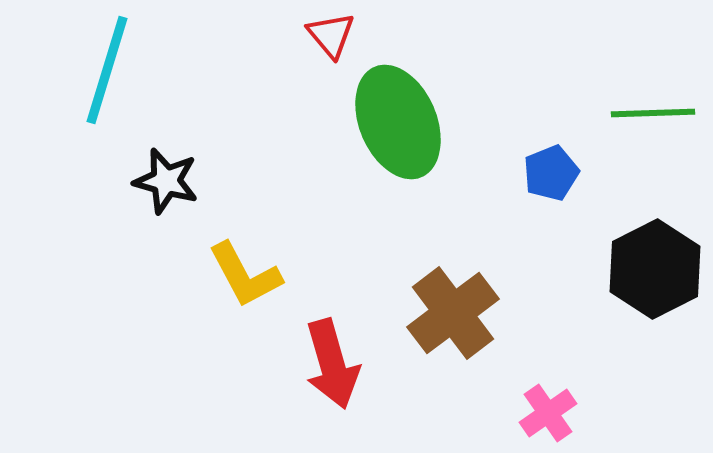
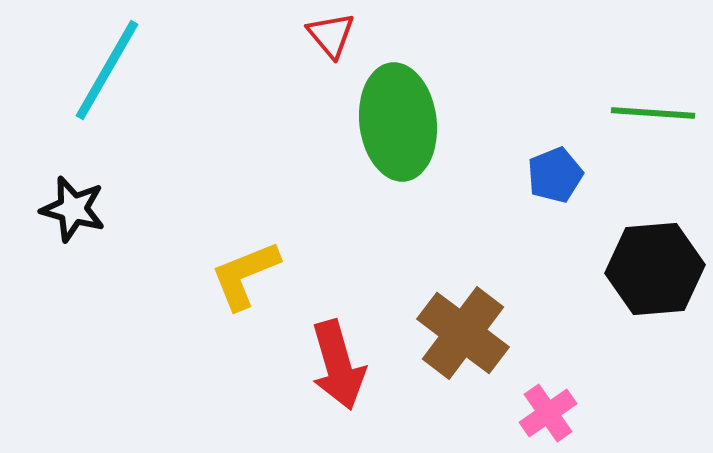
cyan line: rotated 13 degrees clockwise
green line: rotated 6 degrees clockwise
green ellipse: rotated 16 degrees clockwise
blue pentagon: moved 4 px right, 2 px down
black star: moved 93 px left, 28 px down
black hexagon: rotated 22 degrees clockwise
yellow L-shape: rotated 96 degrees clockwise
brown cross: moved 10 px right, 20 px down; rotated 16 degrees counterclockwise
red arrow: moved 6 px right, 1 px down
